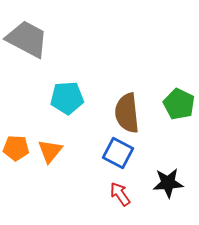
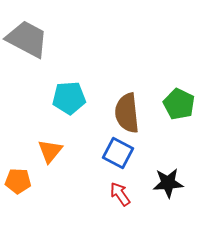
cyan pentagon: moved 2 px right
orange pentagon: moved 2 px right, 33 px down
